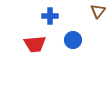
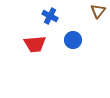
blue cross: rotated 28 degrees clockwise
